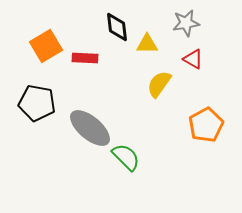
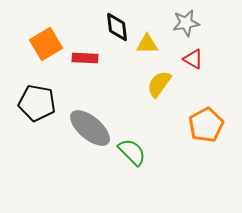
orange square: moved 2 px up
green semicircle: moved 6 px right, 5 px up
